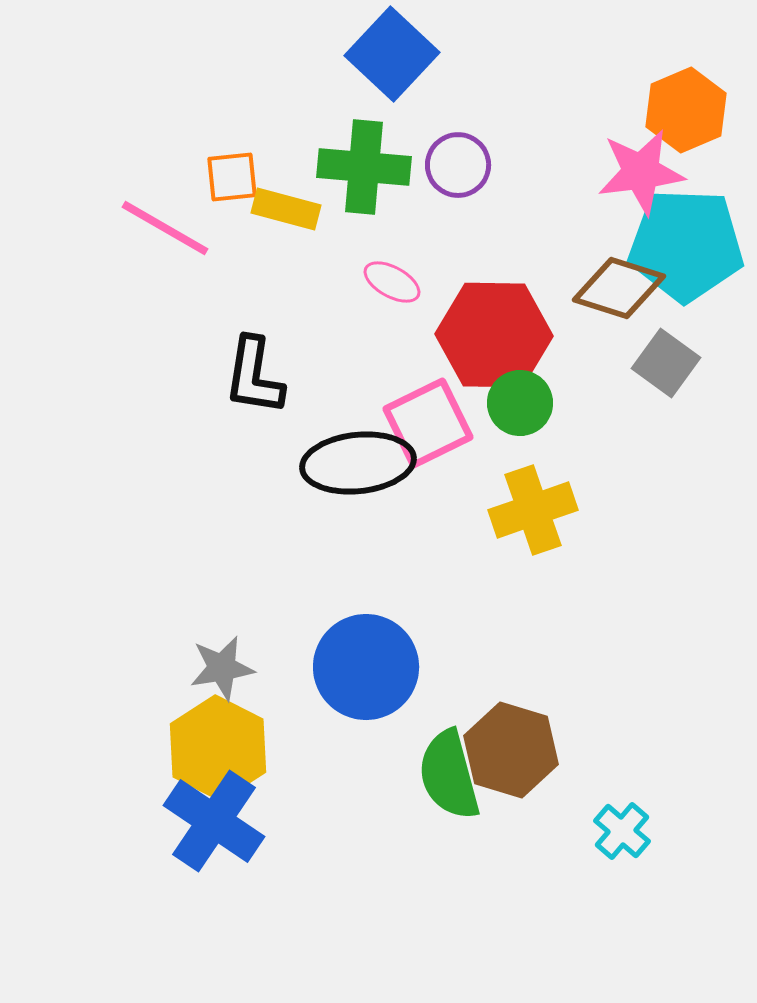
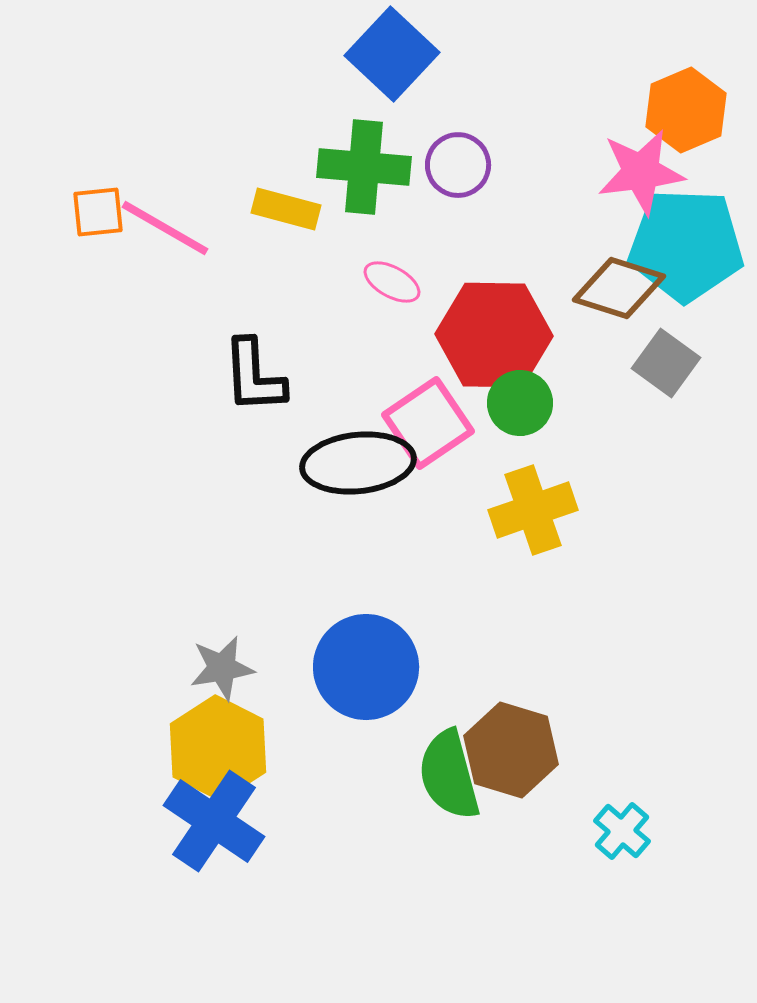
orange square: moved 134 px left, 35 px down
black L-shape: rotated 12 degrees counterclockwise
pink square: rotated 8 degrees counterclockwise
